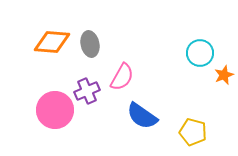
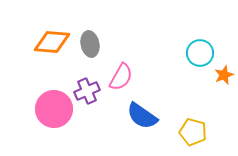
pink semicircle: moved 1 px left
pink circle: moved 1 px left, 1 px up
